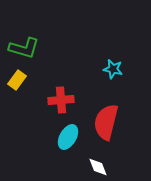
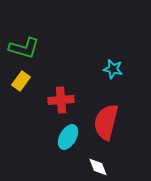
yellow rectangle: moved 4 px right, 1 px down
